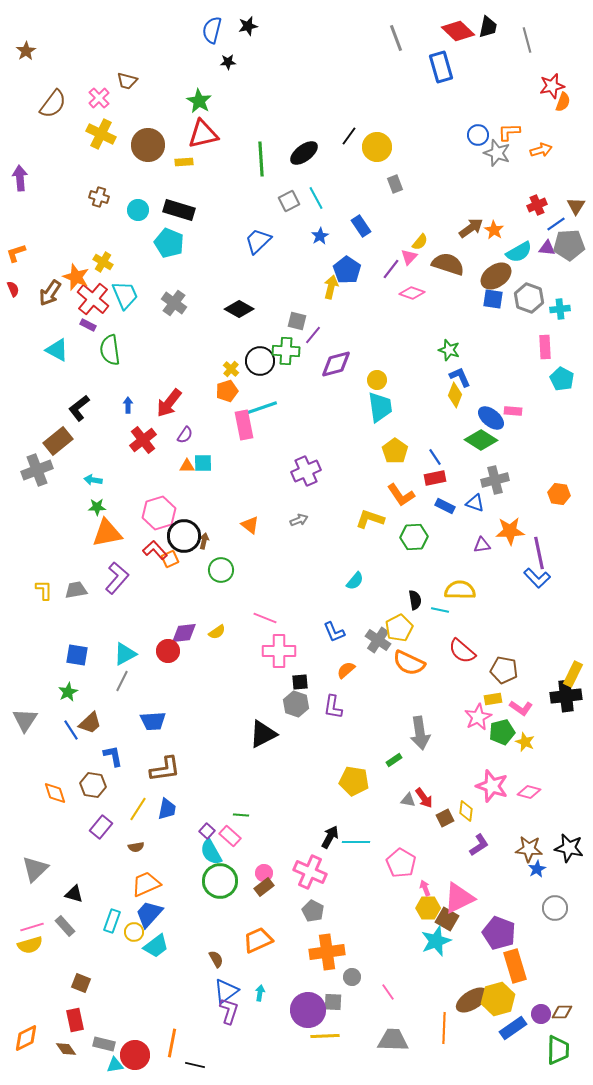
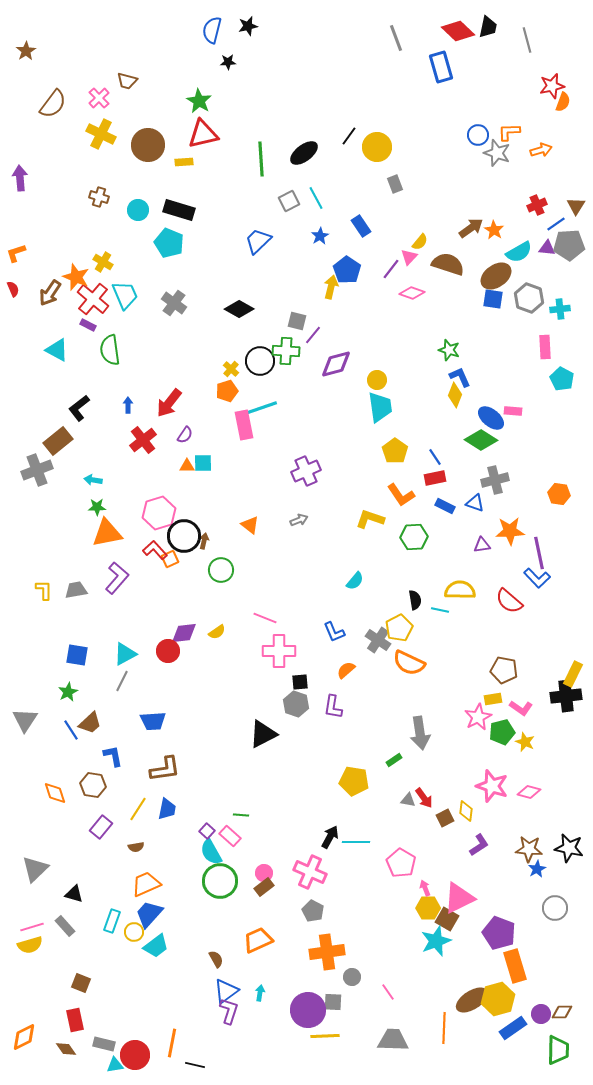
red semicircle at (462, 651): moved 47 px right, 50 px up
orange diamond at (26, 1038): moved 2 px left, 1 px up
